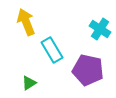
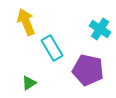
cyan rectangle: moved 2 px up
